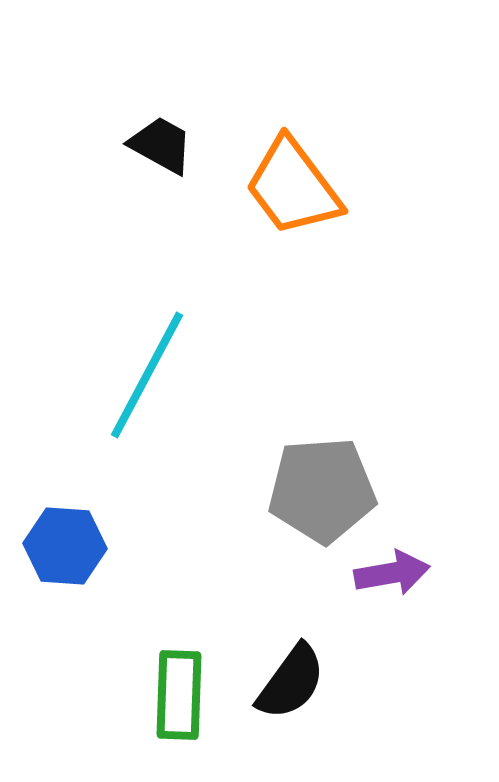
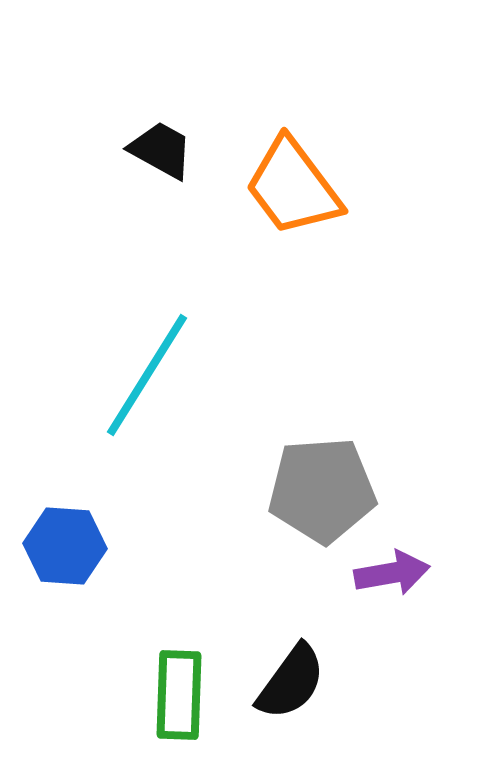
black trapezoid: moved 5 px down
cyan line: rotated 4 degrees clockwise
